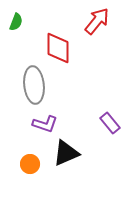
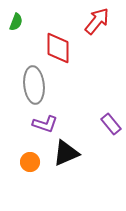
purple rectangle: moved 1 px right, 1 px down
orange circle: moved 2 px up
